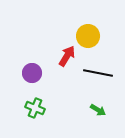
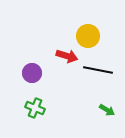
red arrow: rotated 75 degrees clockwise
black line: moved 3 px up
green arrow: moved 9 px right
